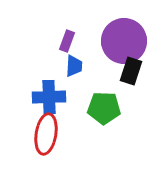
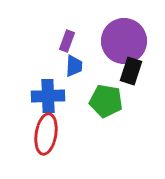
blue cross: moved 1 px left, 1 px up
green pentagon: moved 2 px right, 7 px up; rotated 8 degrees clockwise
